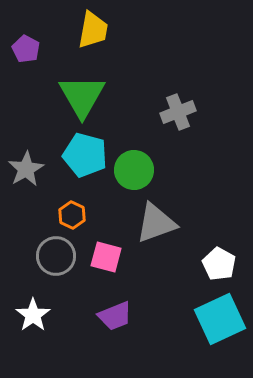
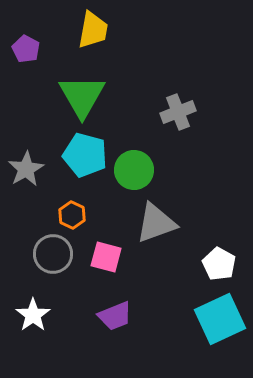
gray circle: moved 3 px left, 2 px up
